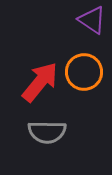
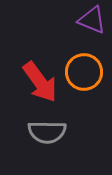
purple triangle: rotated 12 degrees counterclockwise
red arrow: rotated 105 degrees clockwise
